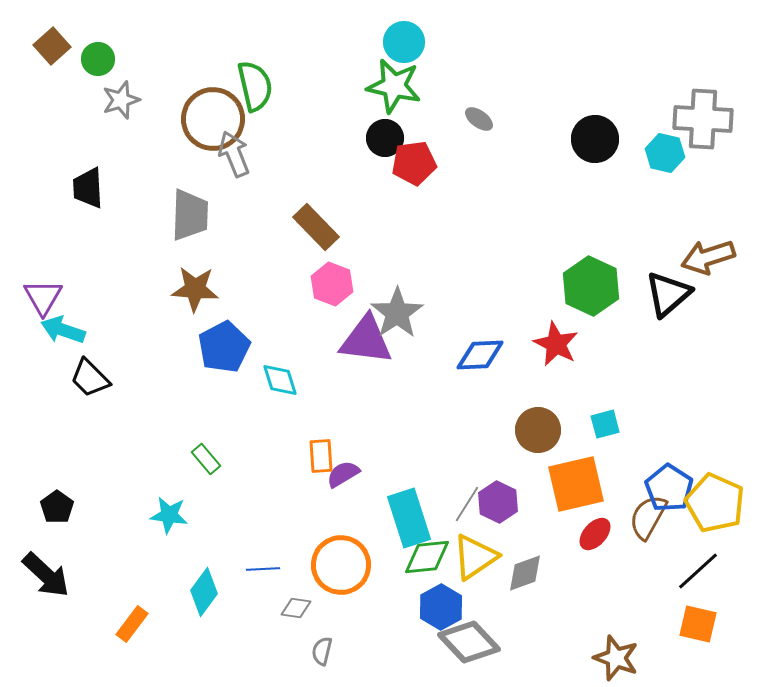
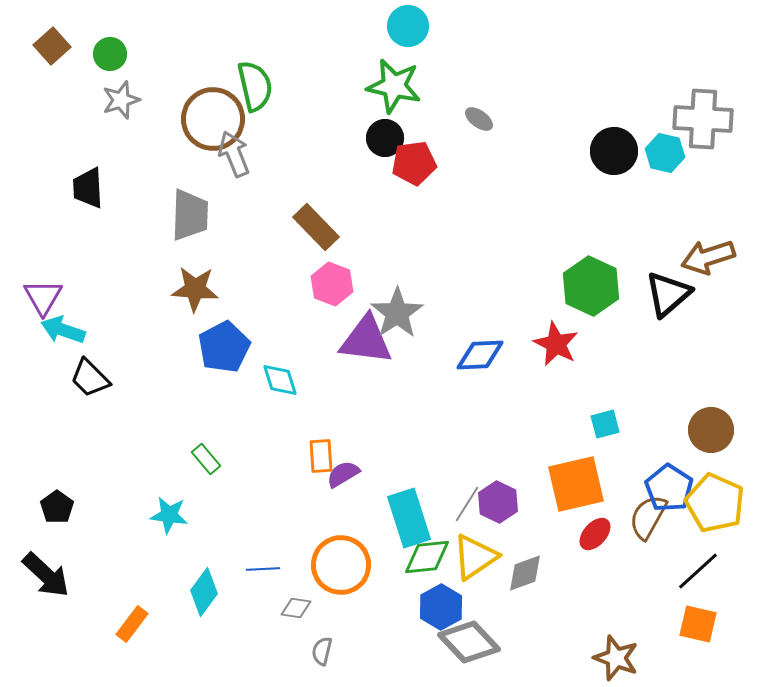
cyan circle at (404, 42): moved 4 px right, 16 px up
green circle at (98, 59): moved 12 px right, 5 px up
black circle at (595, 139): moved 19 px right, 12 px down
brown circle at (538, 430): moved 173 px right
